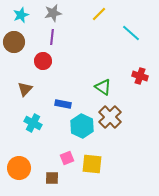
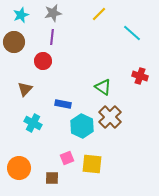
cyan line: moved 1 px right
